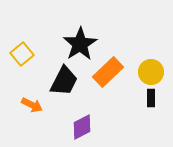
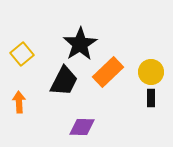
orange arrow: moved 13 px left, 3 px up; rotated 120 degrees counterclockwise
purple diamond: rotated 28 degrees clockwise
